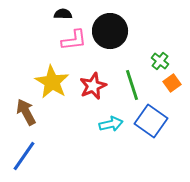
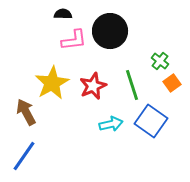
yellow star: moved 1 px down; rotated 12 degrees clockwise
